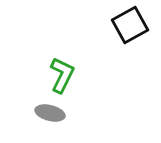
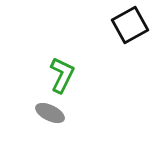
gray ellipse: rotated 12 degrees clockwise
